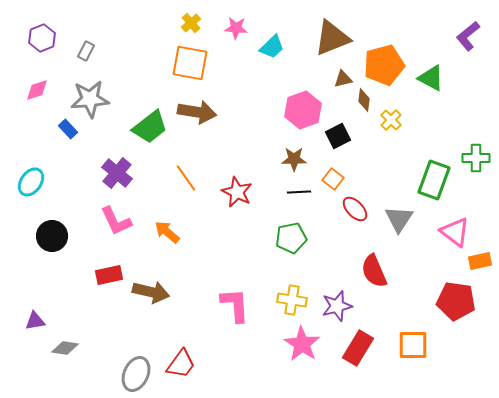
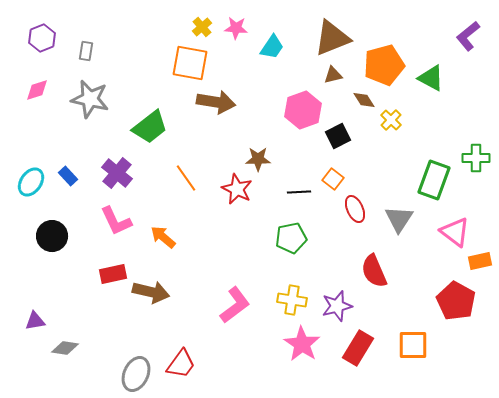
yellow cross at (191, 23): moved 11 px right, 4 px down
cyan trapezoid at (272, 47): rotated 12 degrees counterclockwise
gray rectangle at (86, 51): rotated 18 degrees counterclockwise
brown triangle at (343, 79): moved 10 px left, 4 px up
gray star at (90, 99): rotated 18 degrees clockwise
brown diamond at (364, 100): rotated 40 degrees counterclockwise
brown arrow at (197, 112): moved 19 px right, 10 px up
blue rectangle at (68, 129): moved 47 px down
brown star at (294, 159): moved 36 px left
red star at (237, 192): moved 3 px up
red ellipse at (355, 209): rotated 20 degrees clockwise
orange arrow at (167, 232): moved 4 px left, 5 px down
red rectangle at (109, 275): moved 4 px right, 1 px up
red pentagon at (456, 301): rotated 21 degrees clockwise
pink L-shape at (235, 305): rotated 57 degrees clockwise
